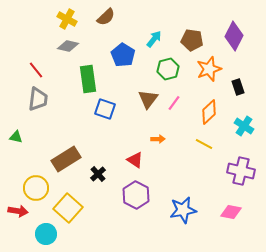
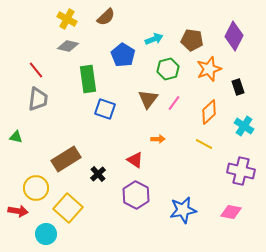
cyan arrow: rotated 30 degrees clockwise
